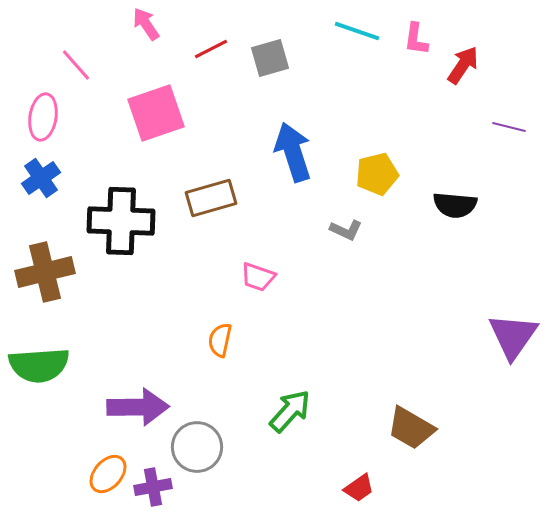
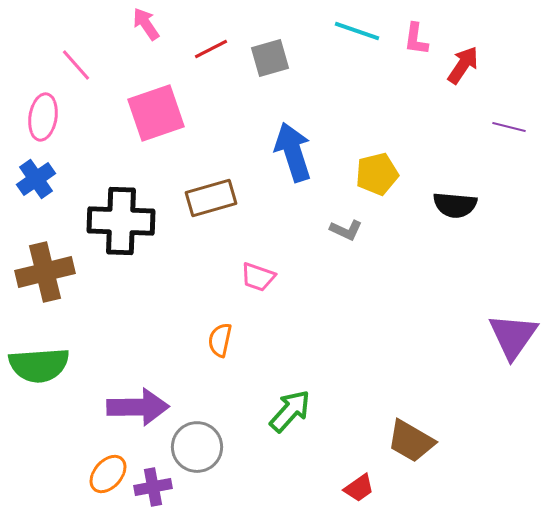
blue cross: moved 5 px left, 1 px down
brown trapezoid: moved 13 px down
